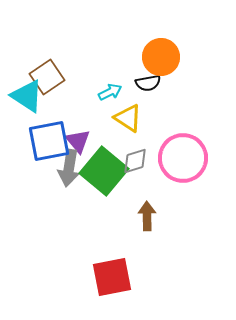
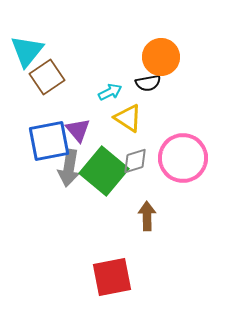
cyan triangle: moved 45 px up; rotated 36 degrees clockwise
purple triangle: moved 11 px up
